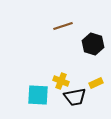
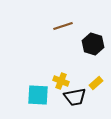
yellow rectangle: rotated 16 degrees counterclockwise
